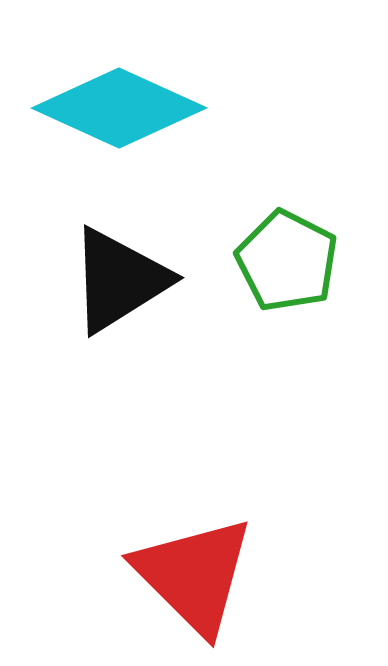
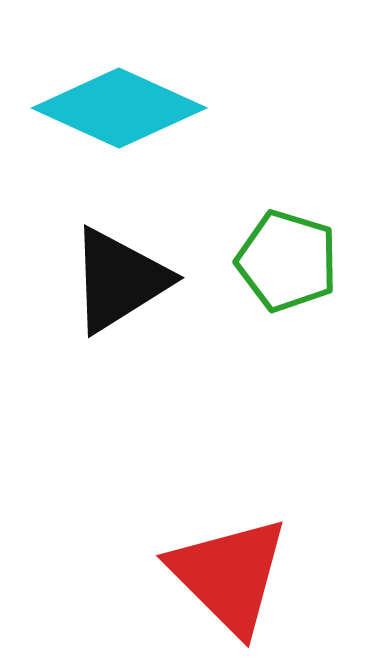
green pentagon: rotated 10 degrees counterclockwise
red triangle: moved 35 px right
